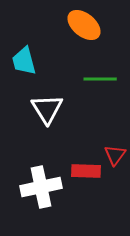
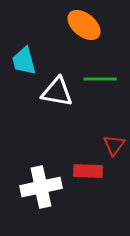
white triangle: moved 10 px right, 17 px up; rotated 48 degrees counterclockwise
red triangle: moved 1 px left, 10 px up
red rectangle: moved 2 px right
